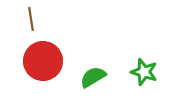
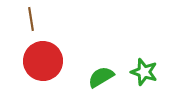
green semicircle: moved 8 px right
